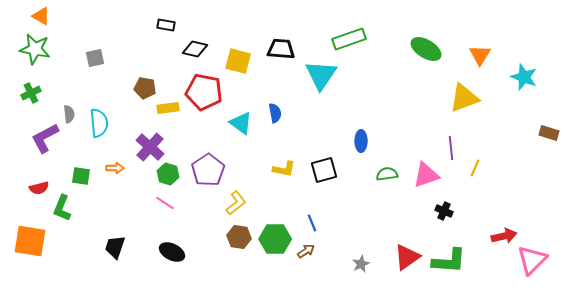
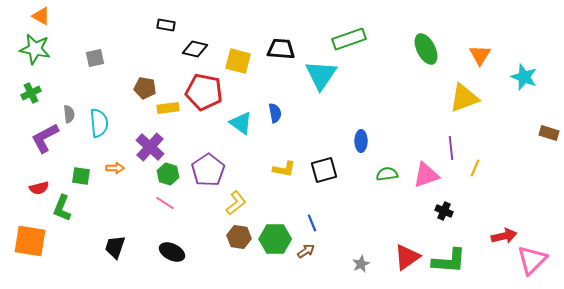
green ellipse at (426, 49): rotated 32 degrees clockwise
